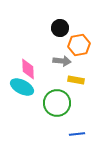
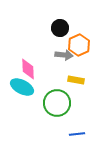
orange hexagon: rotated 15 degrees counterclockwise
gray arrow: moved 2 px right, 6 px up
